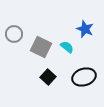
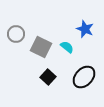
gray circle: moved 2 px right
black ellipse: rotated 30 degrees counterclockwise
